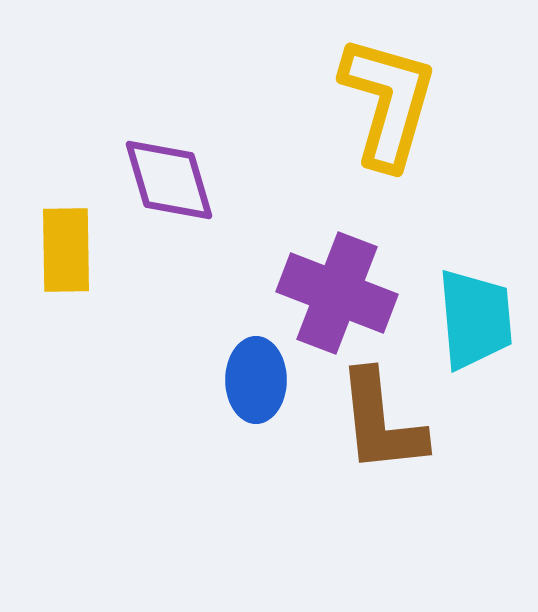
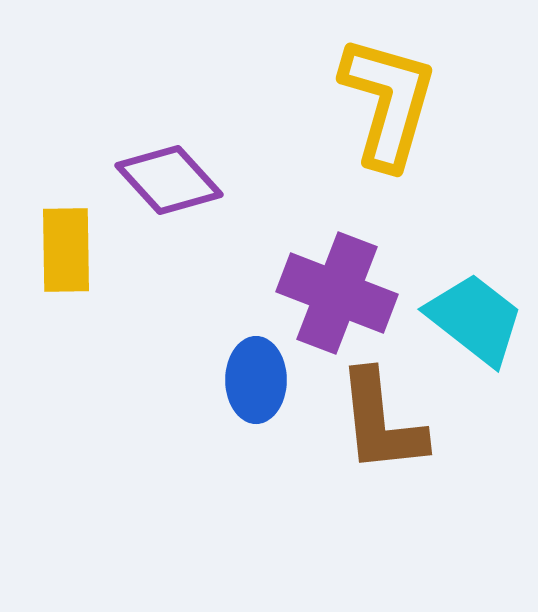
purple diamond: rotated 26 degrees counterclockwise
cyan trapezoid: rotated 47 degrees counterclockwise
